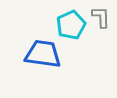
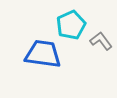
gray L-shape: moved 24 px down; rotated 35 degrees counterclockwise
